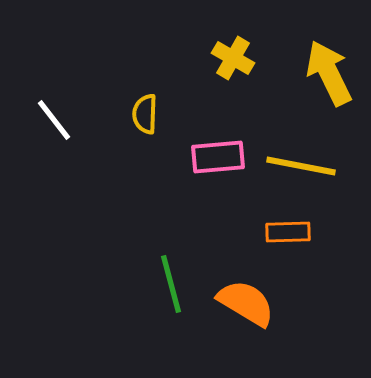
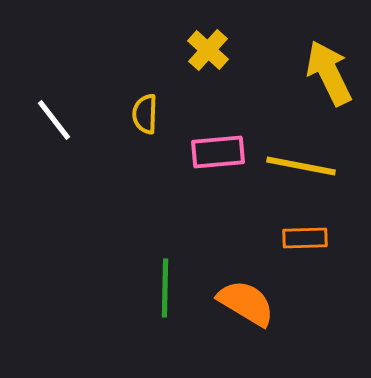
yellow cross: moved 25 px left, 8 px up; rotated 12 degrees clockwise
pink rectangle: moved 5 px up
orange rectangle: moved 17 px right, 6 px down
green line: moved 6 px left, 4 px down; rotated 16 degrees clockwise
